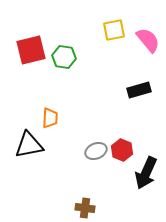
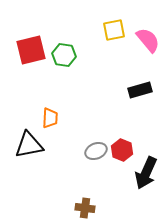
green hexagon: moved 2 px up
black rectangle: moved 1 px right
